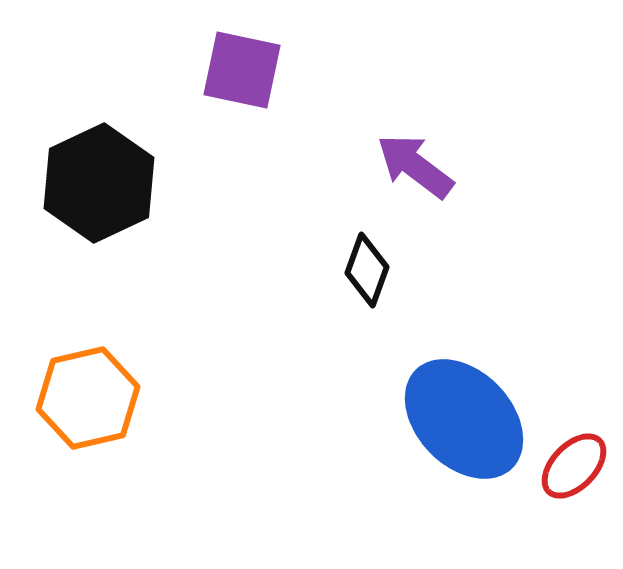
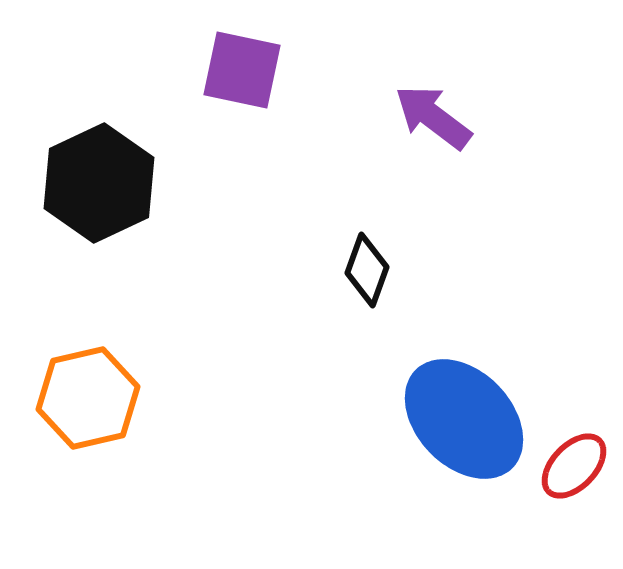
purple arrow: moved 18 px right, 49 px up
